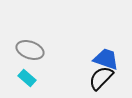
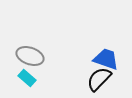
gray ellipse: moved 6 px down
black semicircle: moved 2 px left, 1 px down
